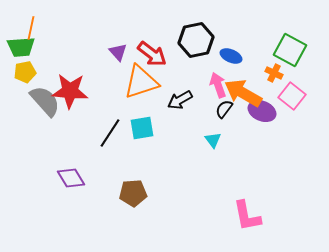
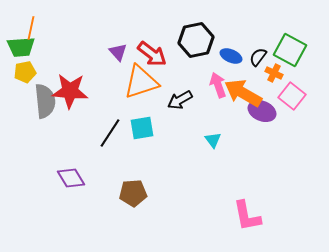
gray semicircle: rotated 36 degrees clockwise
black semicircle: moved 34 px right, 52 px up
